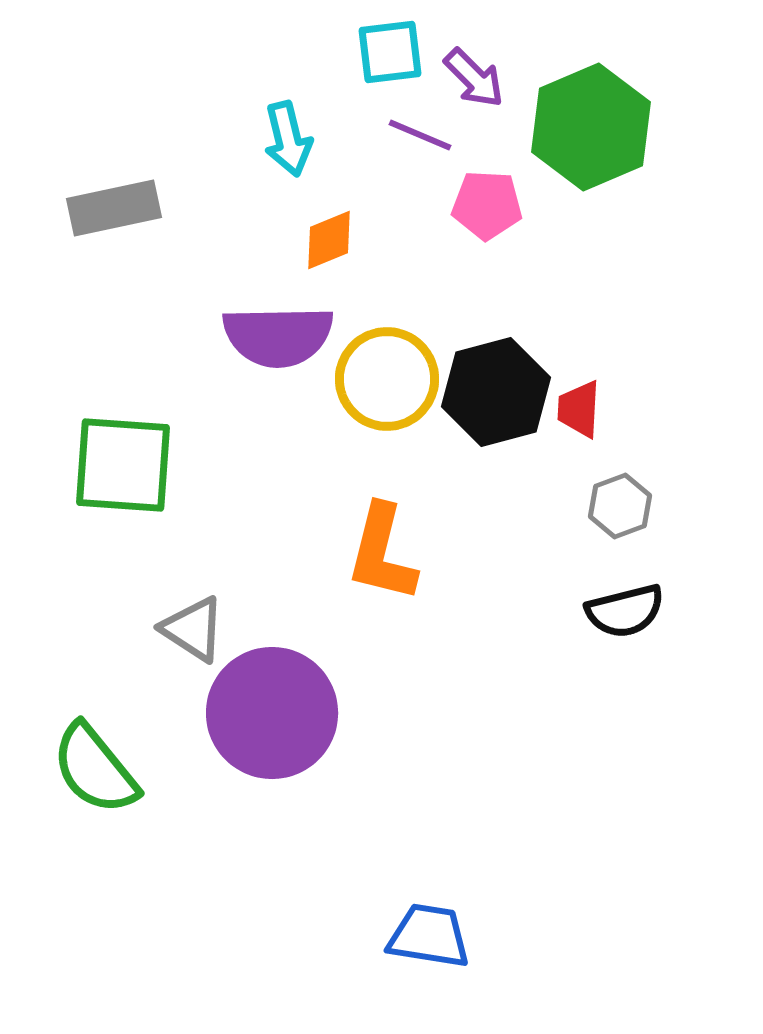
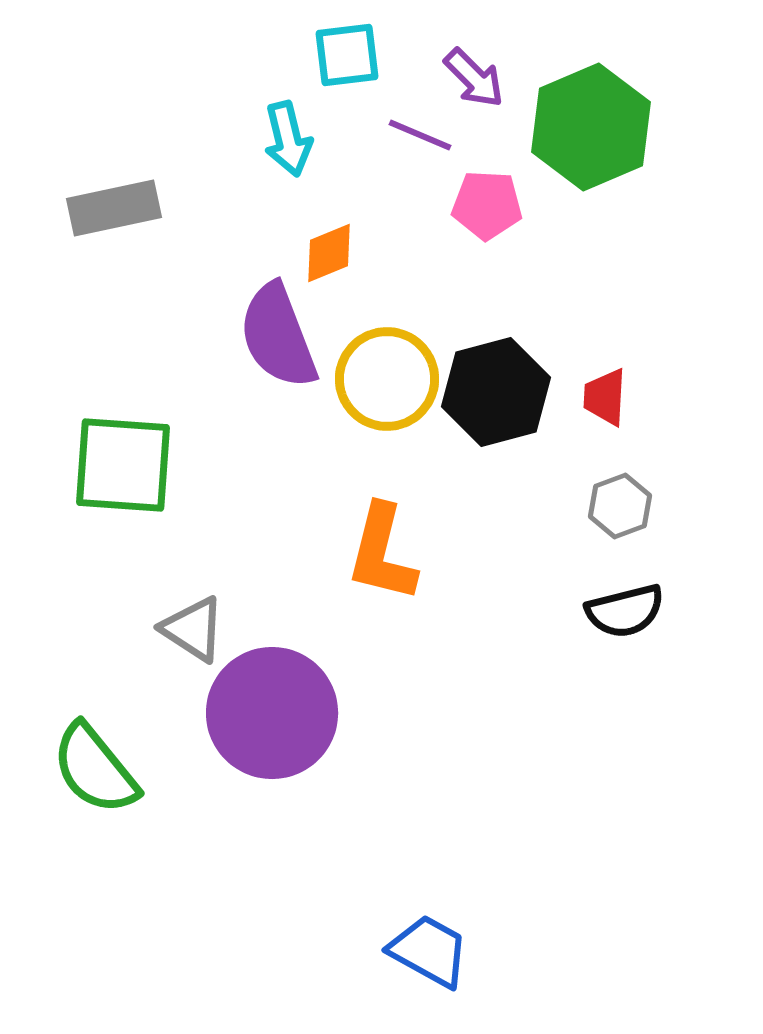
cyan square: moved 43 px left, 3 px down
orange diamond: moved 13 px down
purple semicircle: rotated 70 degrees clockwise
red trapezoid: moved 26 px right, 12 px up
blue trapezoid: moved 15 px down; rotated 20 degrees clockwise
